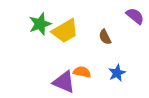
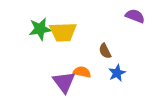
purple semicircle: rotated 18 degrees counterclockwise
green star: moved 5 px down; rotated 10 degrees clockwise
yellow trapezoid: moved 2 px left, 1 px down; rotated 28 degrees clockwise
brown semicircle: moved 14 px down
purple triangle: rotated 30 degrees clockwise
